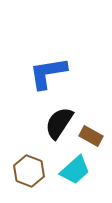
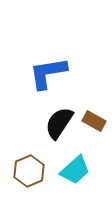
brown rectangle: moved 3 px right, 15 px up
brown hexagon: rotated 16 degrees clockwise
